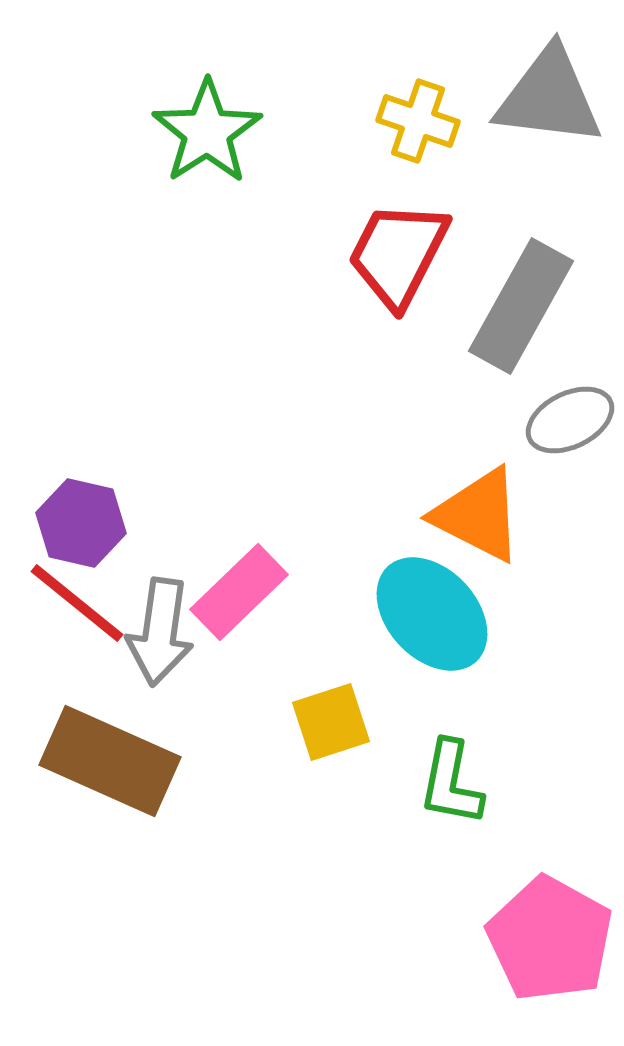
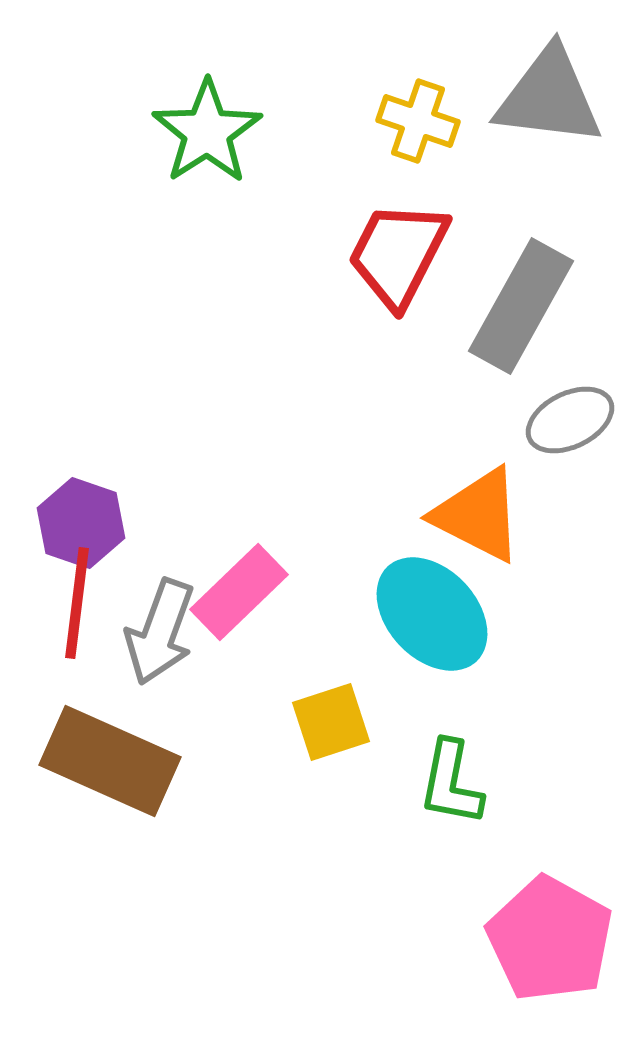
purple hexagon: rotated 6 degrees clockwise
red line: rotated 58 degrees clockwise
gray arrow: rotated 12 degrees clockwise
